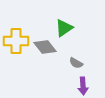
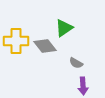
gray diamond: moved 1 px up
